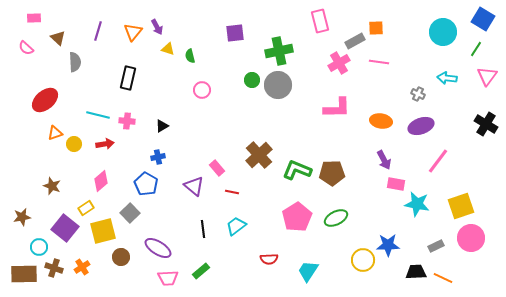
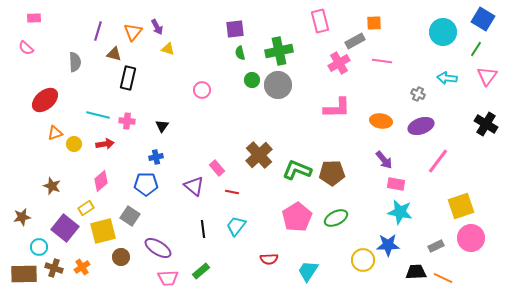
orange square at (376, 28): moved 2 px left, 5 px up
purple square at (235, 33): moved 4 px up
brown triangle at (58, 38): moved 56 px right, 16 px down; rotated 28 degrees counterclockwise
green semicircle at (190, 56): moved 50 px right, 3 px up
pink line at (379, 62): moved 3 px right, 1 px up
black triangle at (162, 126): rotated 24 degrees counterclockwise
blue cross at (158, 157): moved 2 px left
purple arrow at (384, 160): rotated 12 degrees counterclockwise
blue pentagon at (146, 184): rotated 30 degrees counterclockwise
cyan star at (417, 204): moved 17 px left, 8 px down
gray square at (130, 213): moved 3 px down; rotated 12 degrees counterclockwise
cyan trapezoid at (236, 226): rotated 15 degrees counterclockwise
